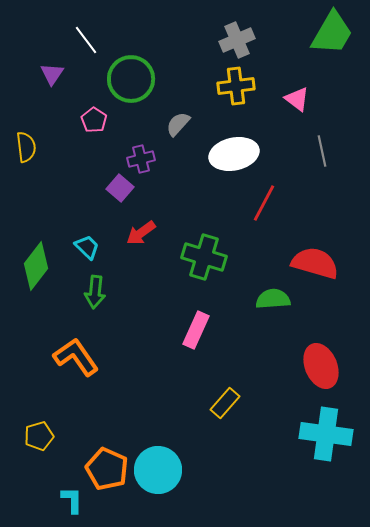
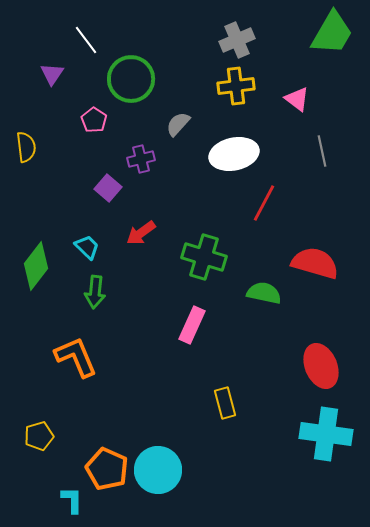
purple square: moved 12 px left
green semicircle: moved 9 px left, 6 px up; rotated 16 degrees clockwise
pink rectangle: moved 4 px left, 5 px up
orange L-shape: rotated 12 degrees clockwise
yellow rectangle: rotated 56 degrees counterclockwise
